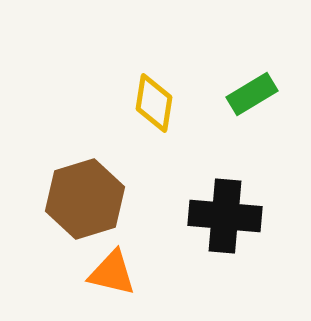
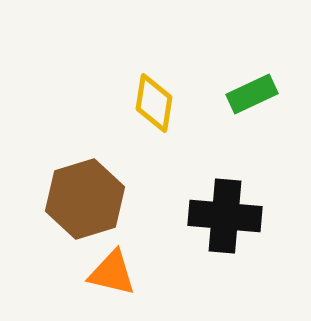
green rectangle: rotated 6 degrees clockwise
